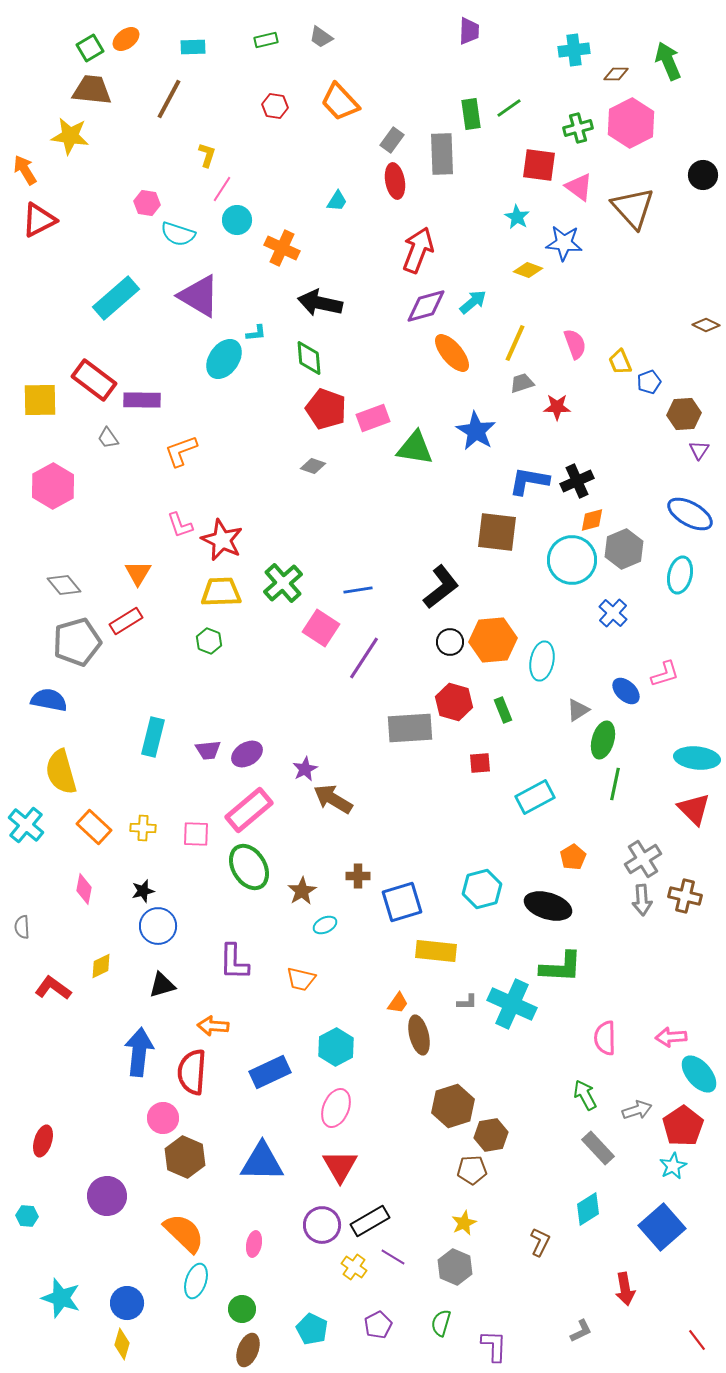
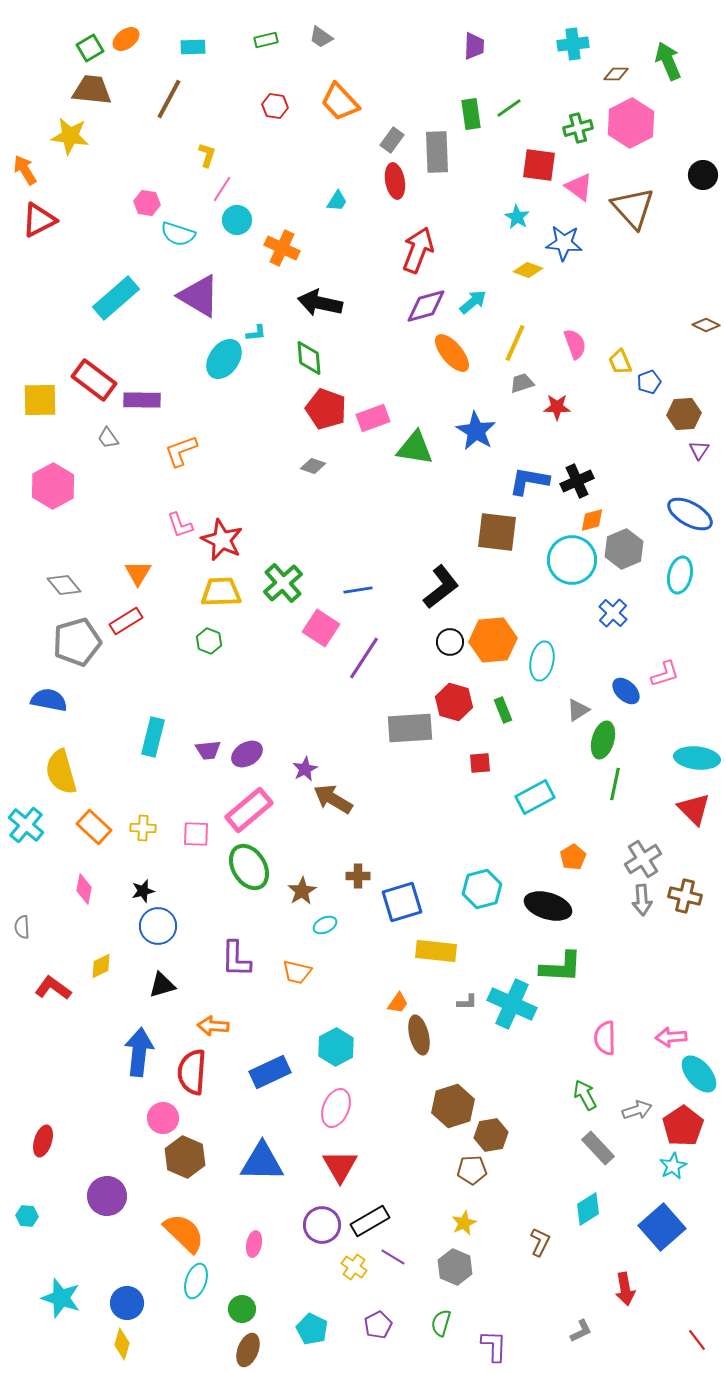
purple trapezoid at (469, 31): moved 5 px right, 15 px down
cyan cross at (574, 50): moved 1 px left, 6 px up
gray rectangle at (442, 154): moved 5 px left, 2 px up
purple L-shape at (234, 962): moved 2 px right, 3 px up
orange trapezoid at (301, 979): moved 4 px left, 7 px up
